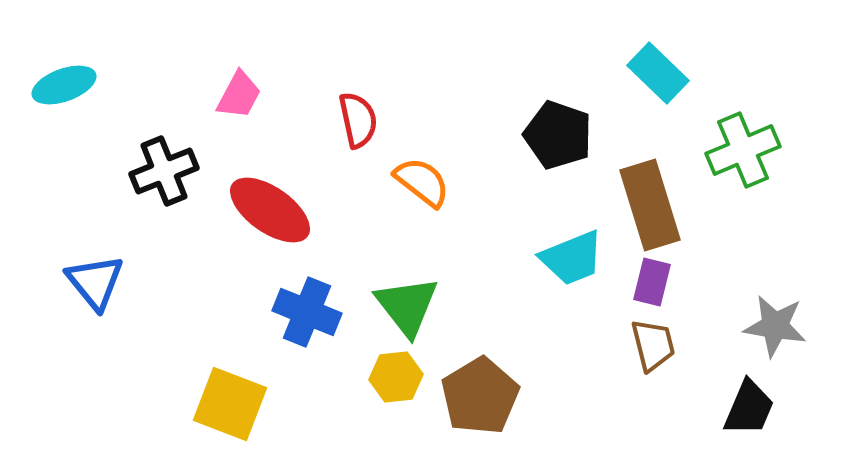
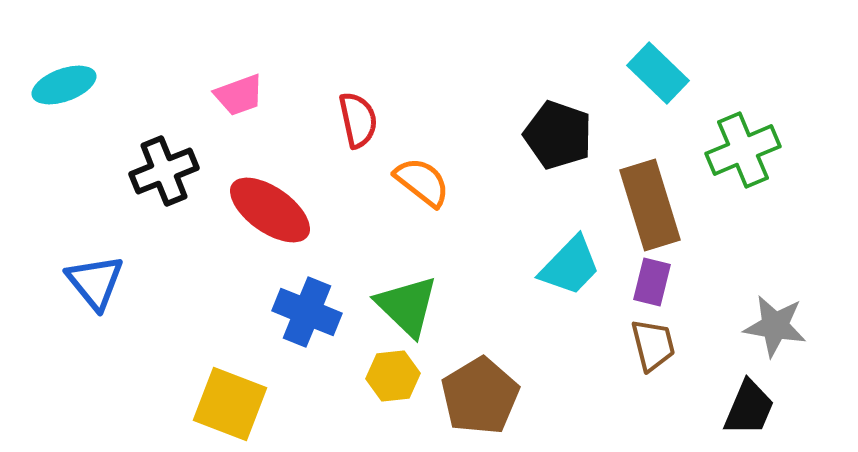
pink trapezoid: rotated 42 degrees clockwise
cyan trapezoid: moved 2 px left, 8 px down; rotated 24 degrees counterclockwise
green triangle: rotated 8 degrees counterclockwise
yellow hexagon: moved 3 px left, 1 px up
